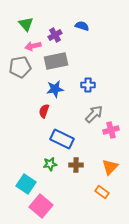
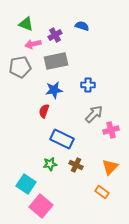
green triangle: rotated 28 degrees counterclockwise
pink arrow: moved 2 px up
blue star: moved 1 px left, 1 px down
brown cross: rotated 24 degrees clockwise
